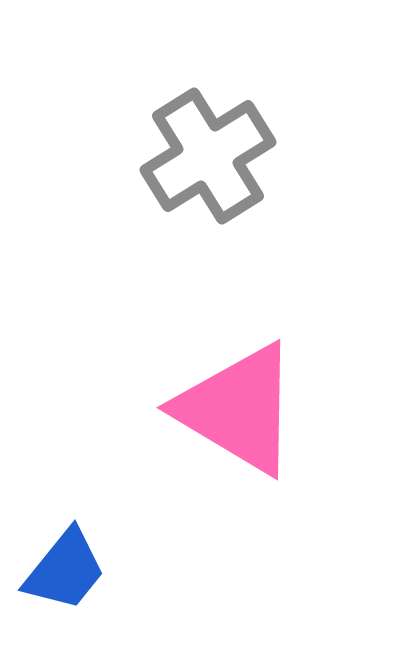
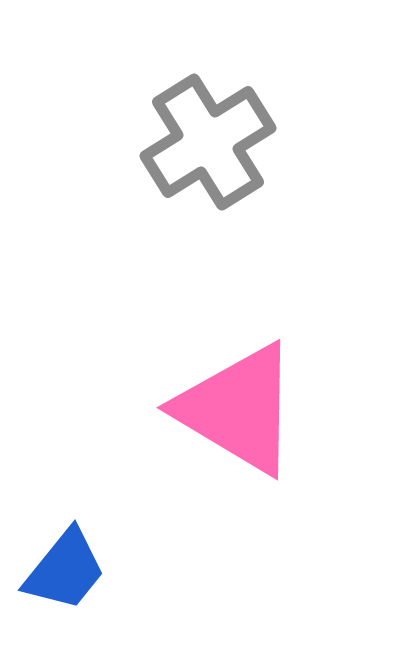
gray cross: moved 14 px up
